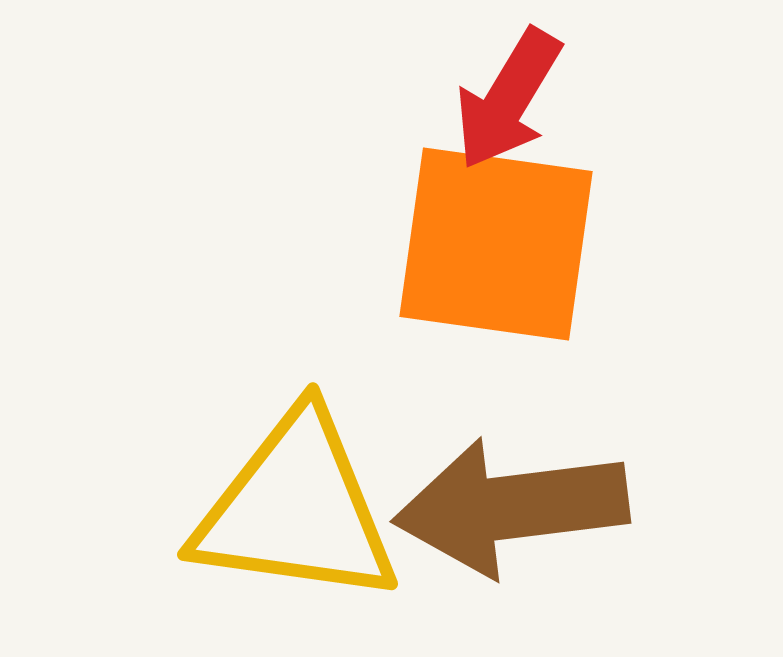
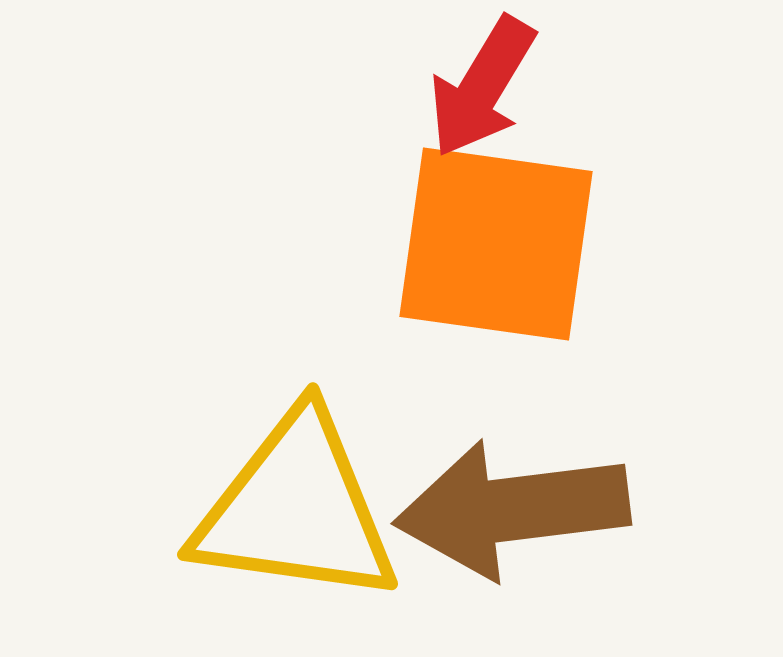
red arrow: moved 26 px left, 12 px up
brown arrow: moved 1 px right, 2 px down
